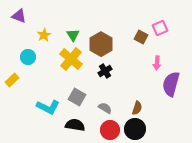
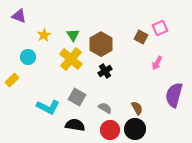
pink arrow: rotated 24 degrees clockwise
purple semicircle: moved 3 px right, 11 px down
brown semicircle: rotated 48 degrees counterclockwise
